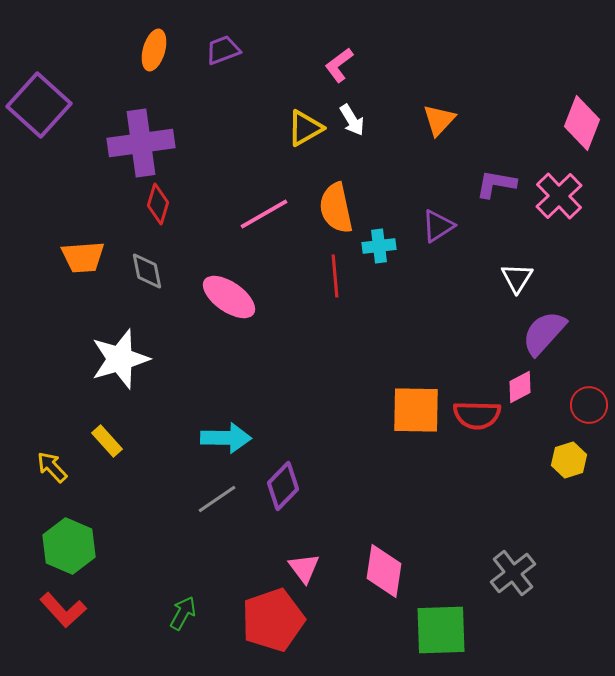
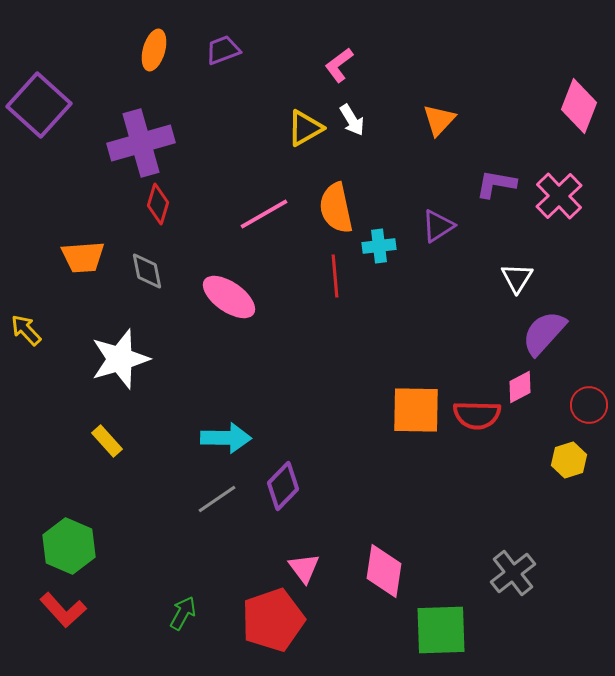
pink diamond at (582, 123): moved 3 px left, 17 px up
purple cross at (141, 143): rotated 8 degrees counterclockwise
yellow arrow at (52, 467): moved 26 px left, 137 px up
